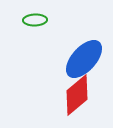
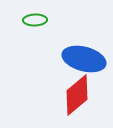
blue ellipse: rotated 63 degrees clockwise
